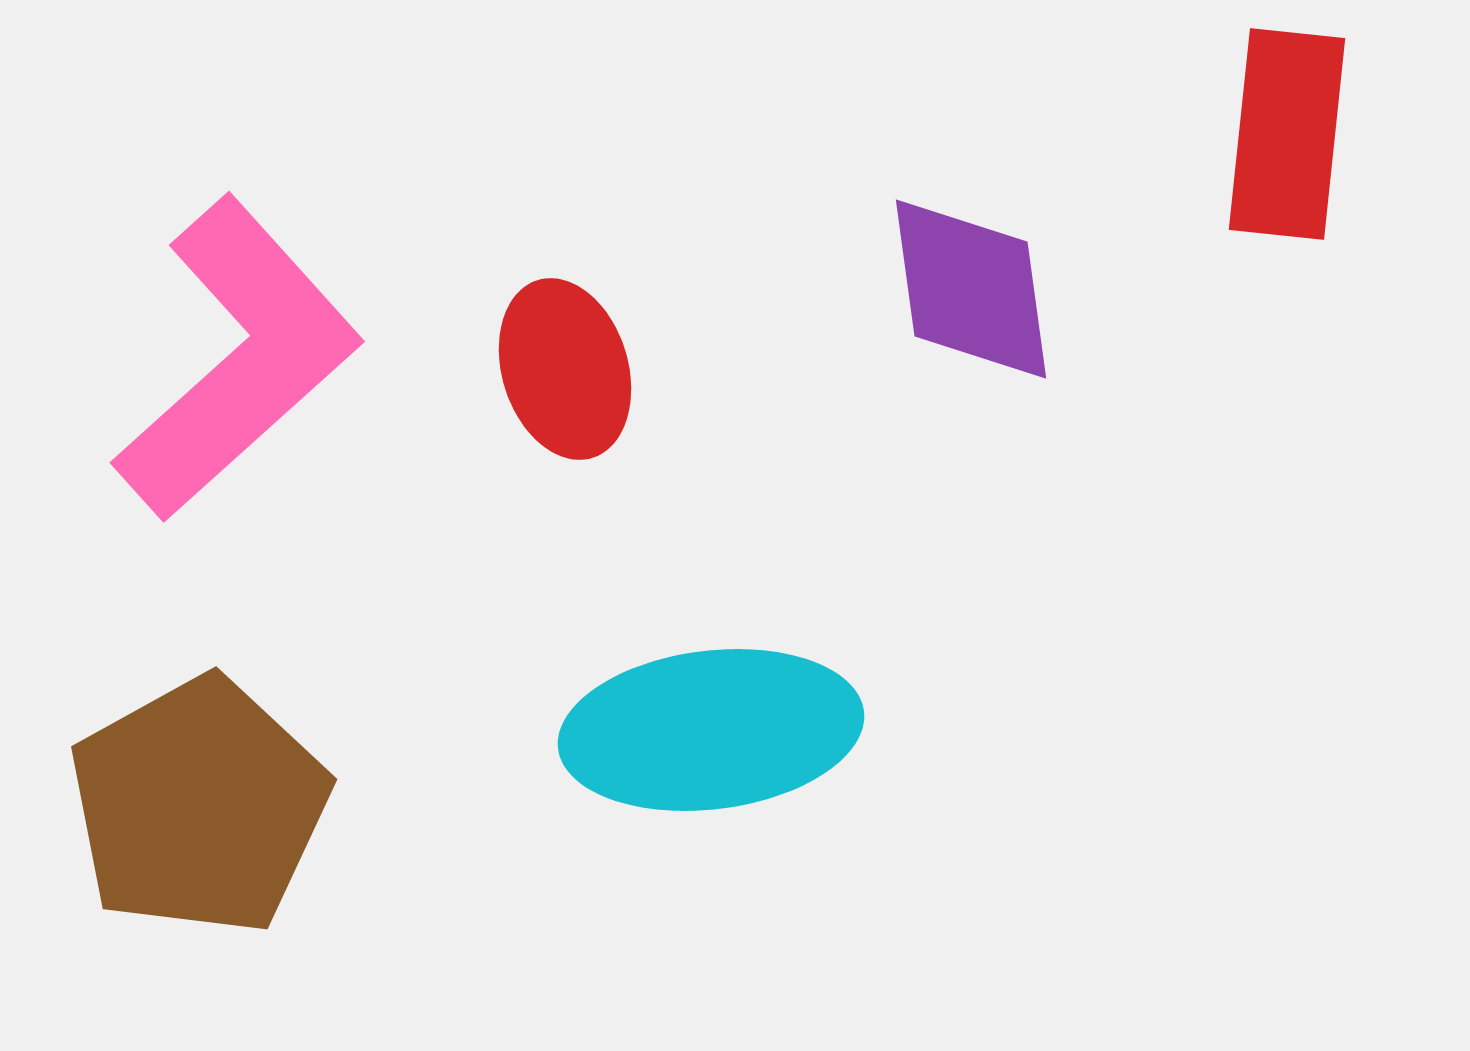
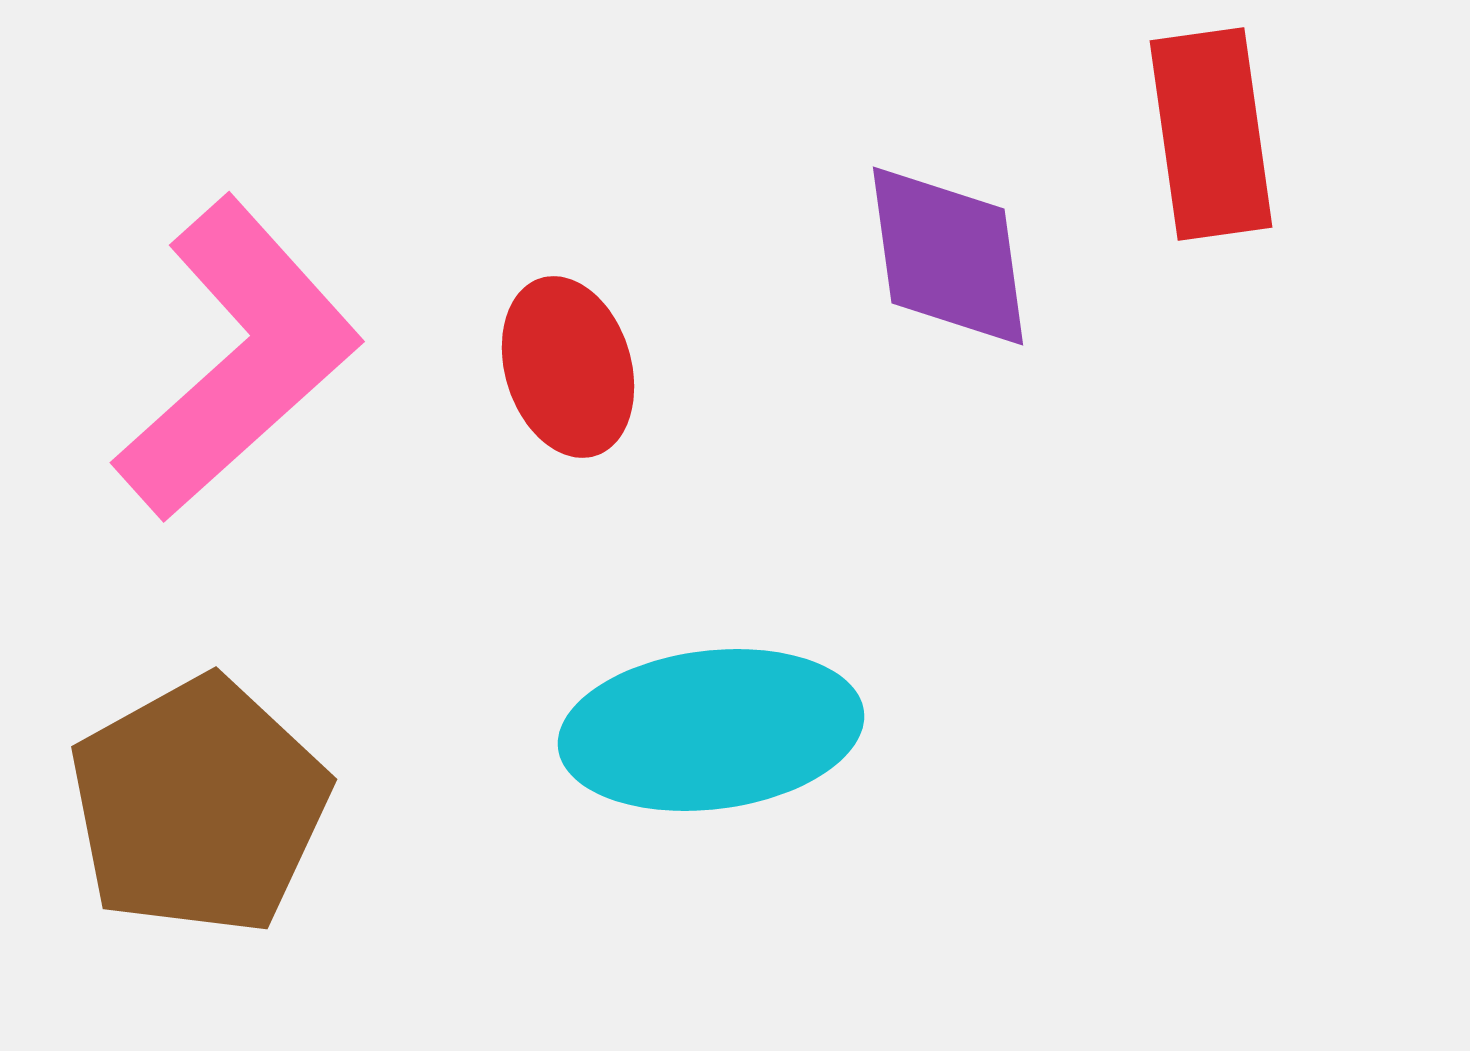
red rectangle: moved 76 px left; rotated 14 degrees counterclockwise
purple diamond: moved 23 px left, 33 px up
red ellipse: moved 3 px right, 2 px up
